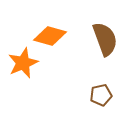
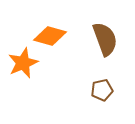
brown pentagon: moved 1 px right, 5 px up
